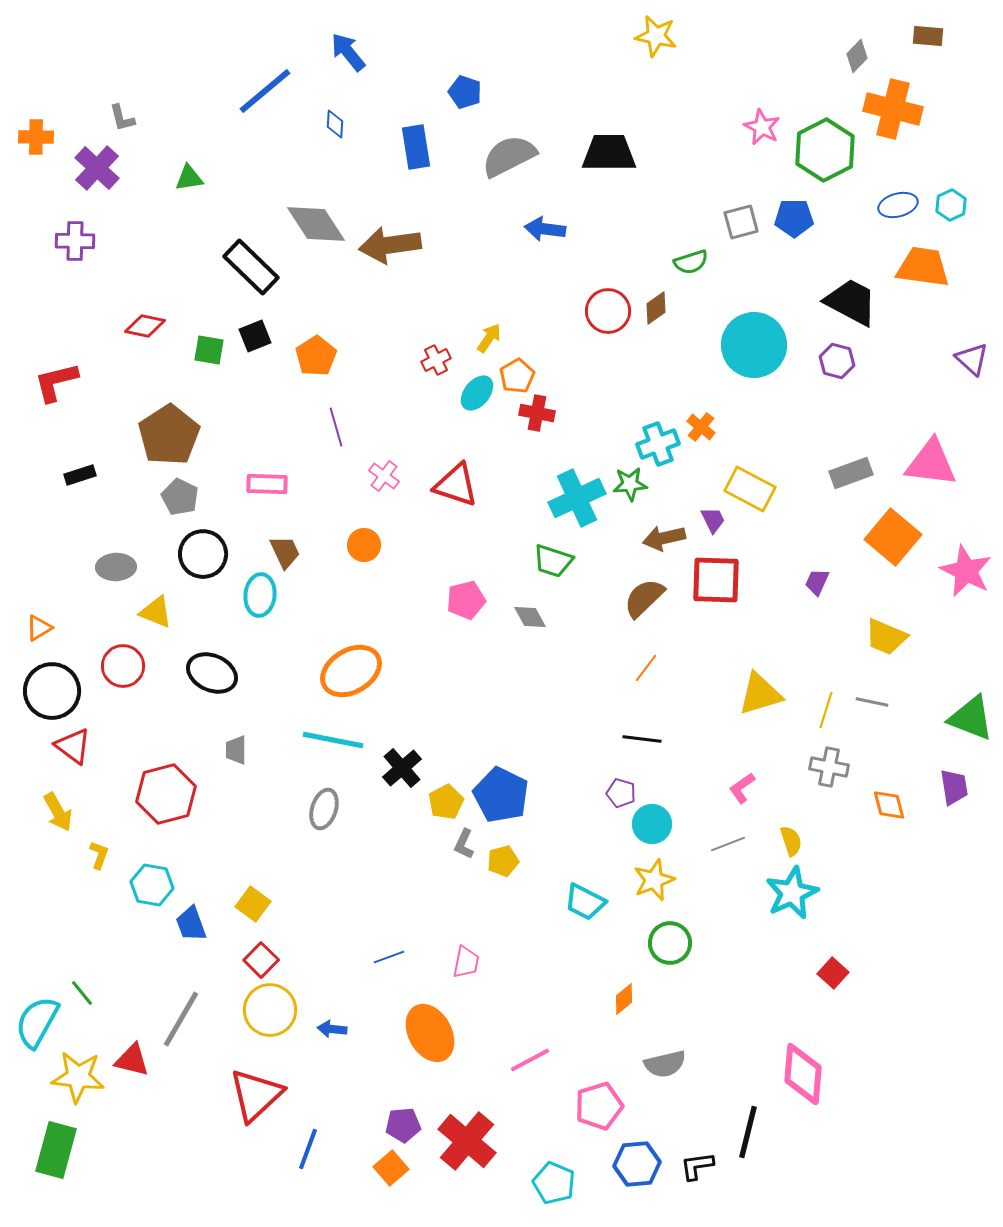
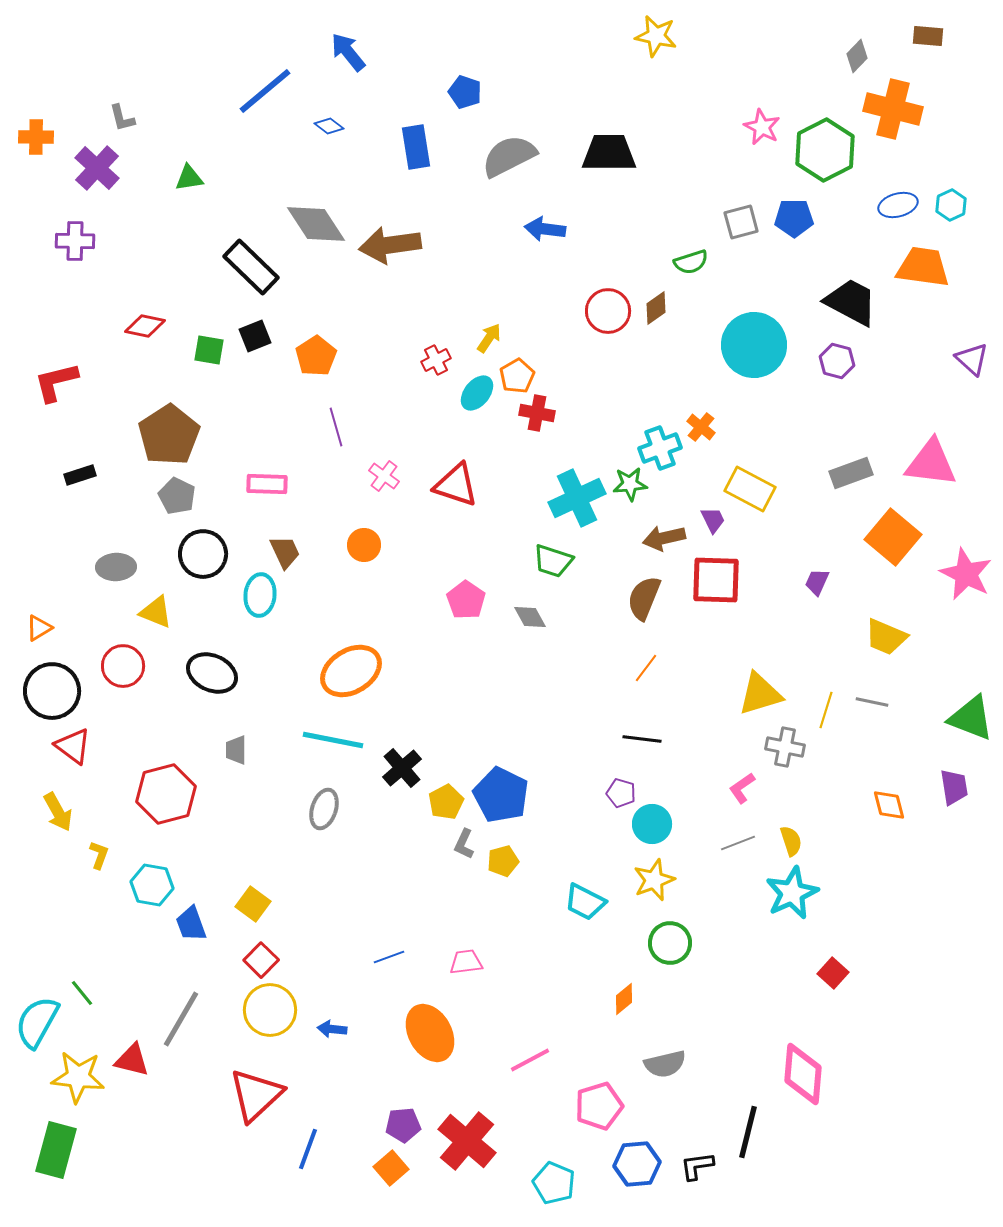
blue diamond at (335, 124): moved 6 px left, 2 px down; rotated 56 degrees counterclockwise
cyan cross at (658, 444): moved 2 px right, 4 px down
gray pentagon at (180, 497): moved 3 px left, 1 px up
pink star at (966, 571): moved 3 px down
brown semicircle at (644, 598): rotated 24 degrees counterclockwise
pink pentagon at (466, 600): rotated 24 degrees counterclockwise
gray cross at (829, 767): moved 44 px left, 20 px up
gray line at (728, 844): moved 10 px right, 1 px up
pink trapezoid at (466, 962): rotated 108 degrees counterclockwise
